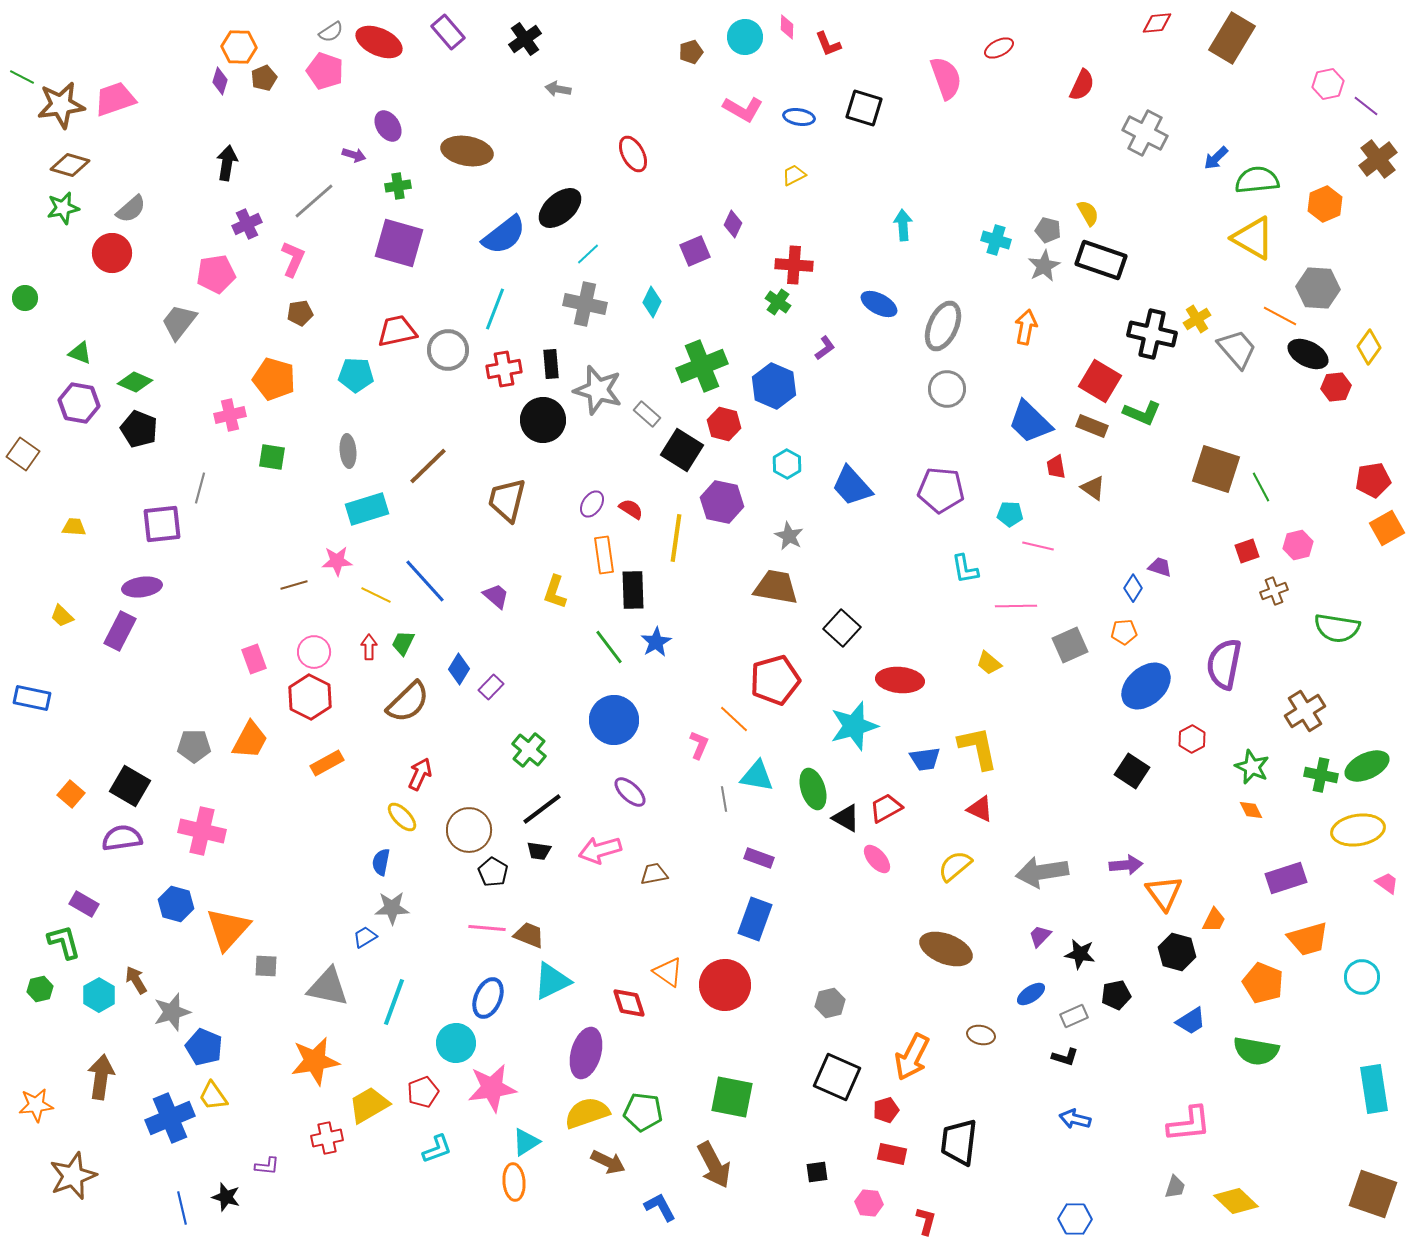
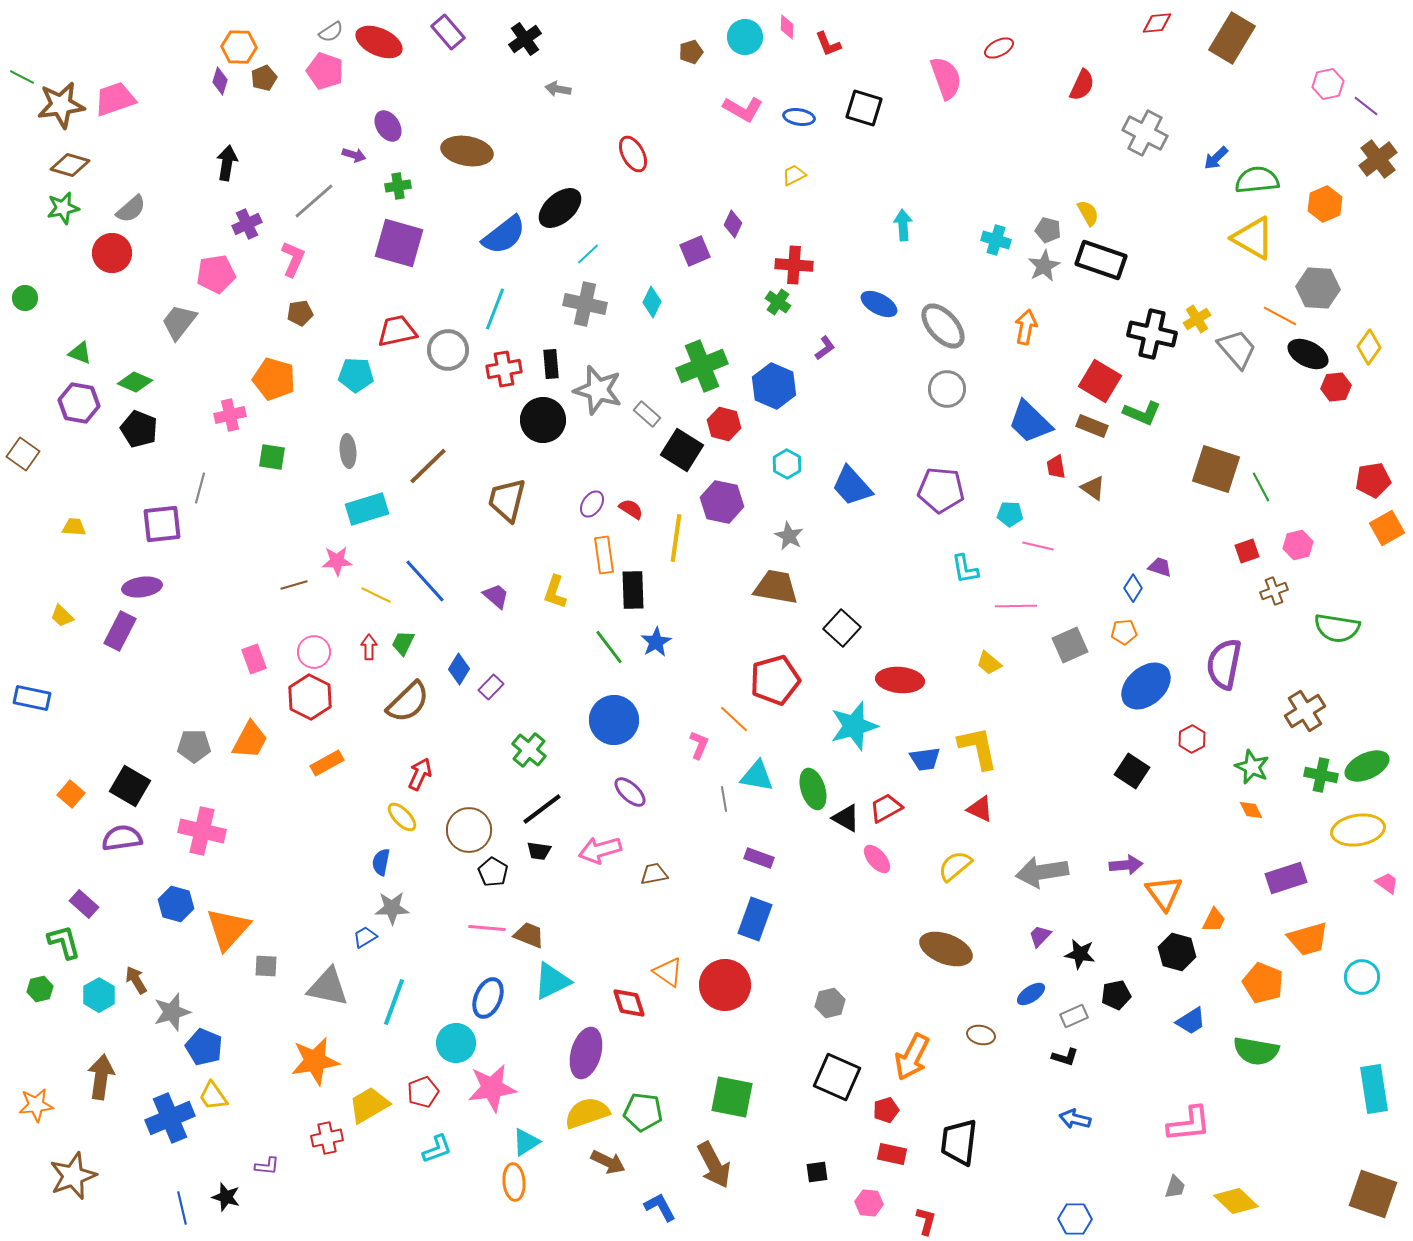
gray ellipse at (943, 326): rotated 66 degrees counterclockwise
purple rectangle at (84, 904): rotated 12 degrees clockwise
